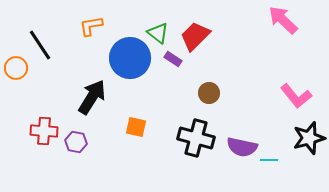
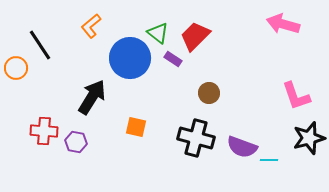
pink arrow: moved 4 px down; rotated 28 degrees counterclockwise
orange L-shape: rotated 30 degrees counterclockwise
pink L-shape: rotated 20 degrees clockwise
purple semicircle: rotated 8 degrees clockwise
